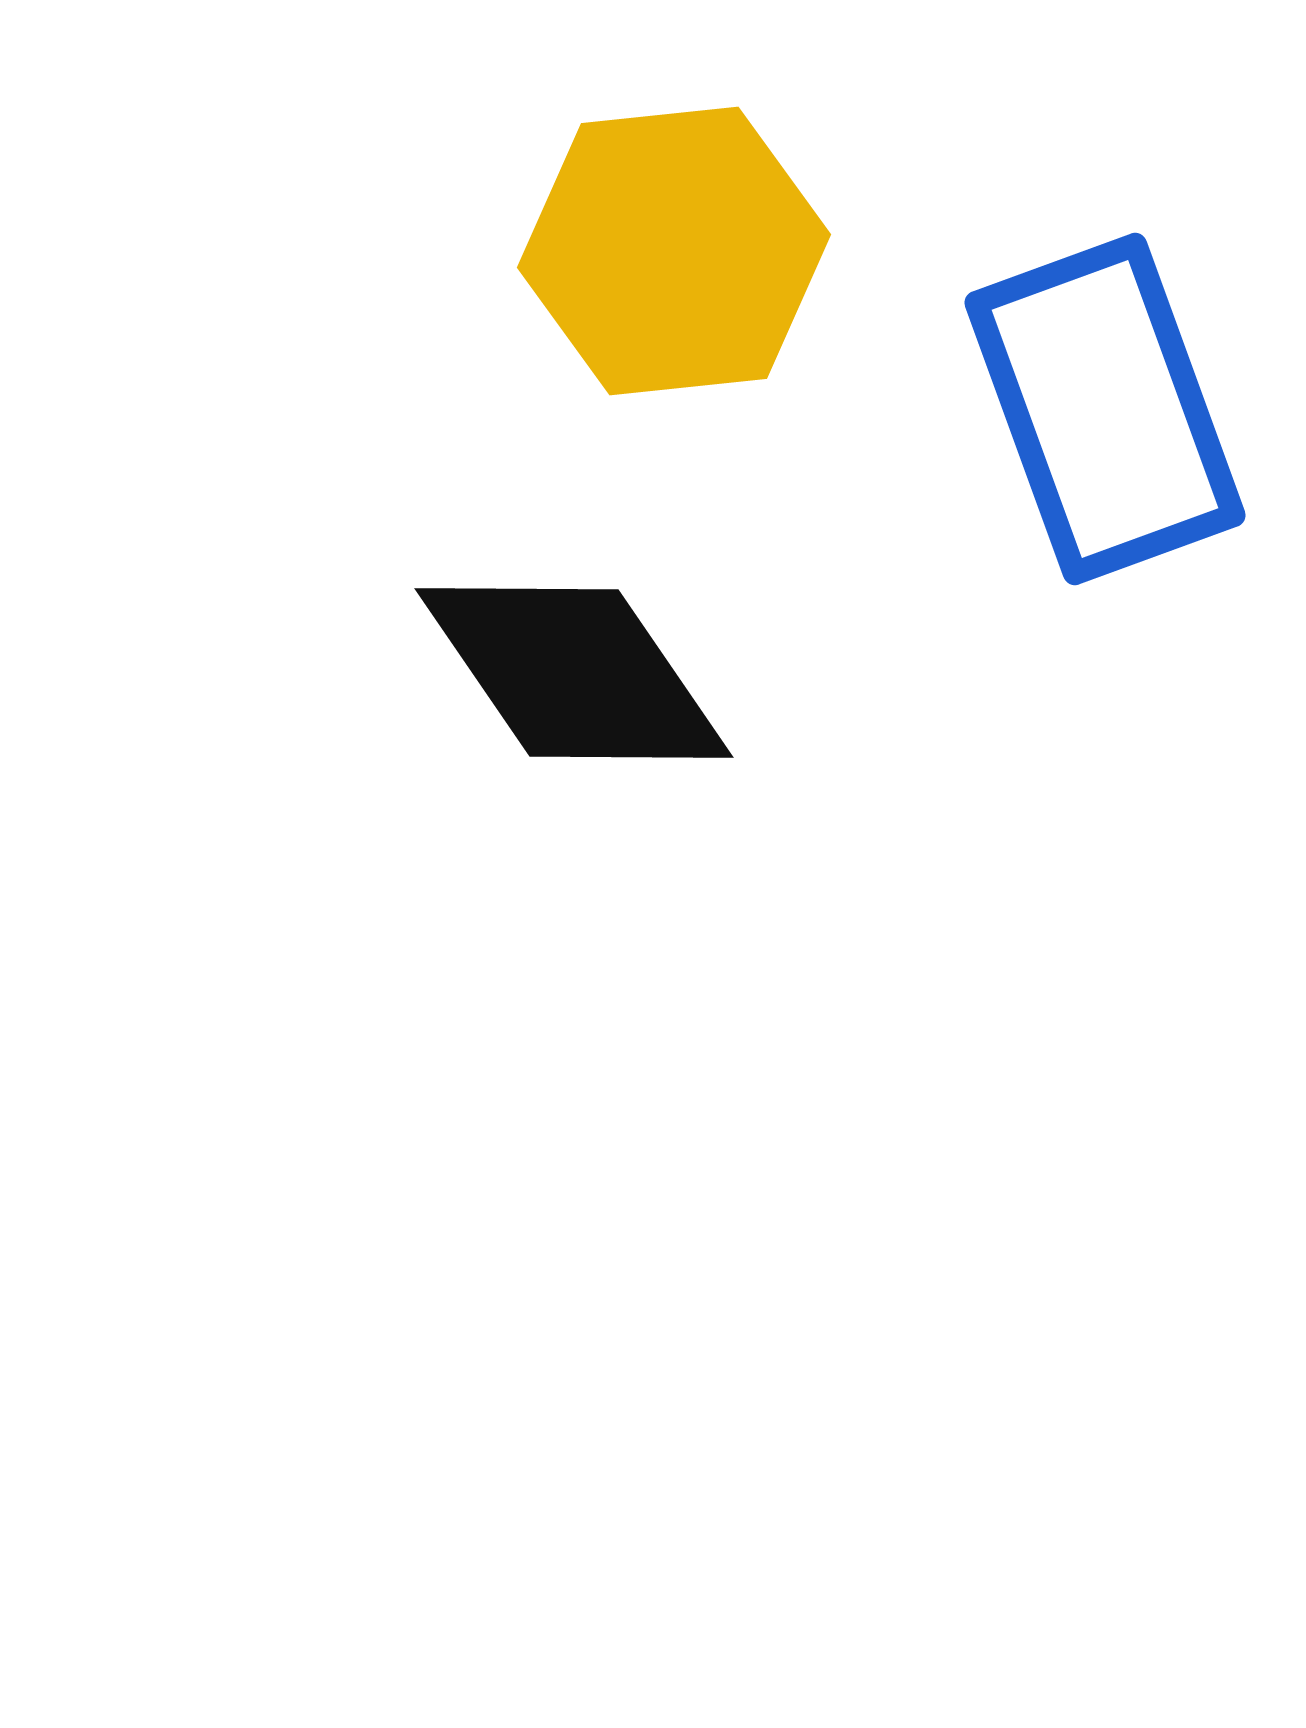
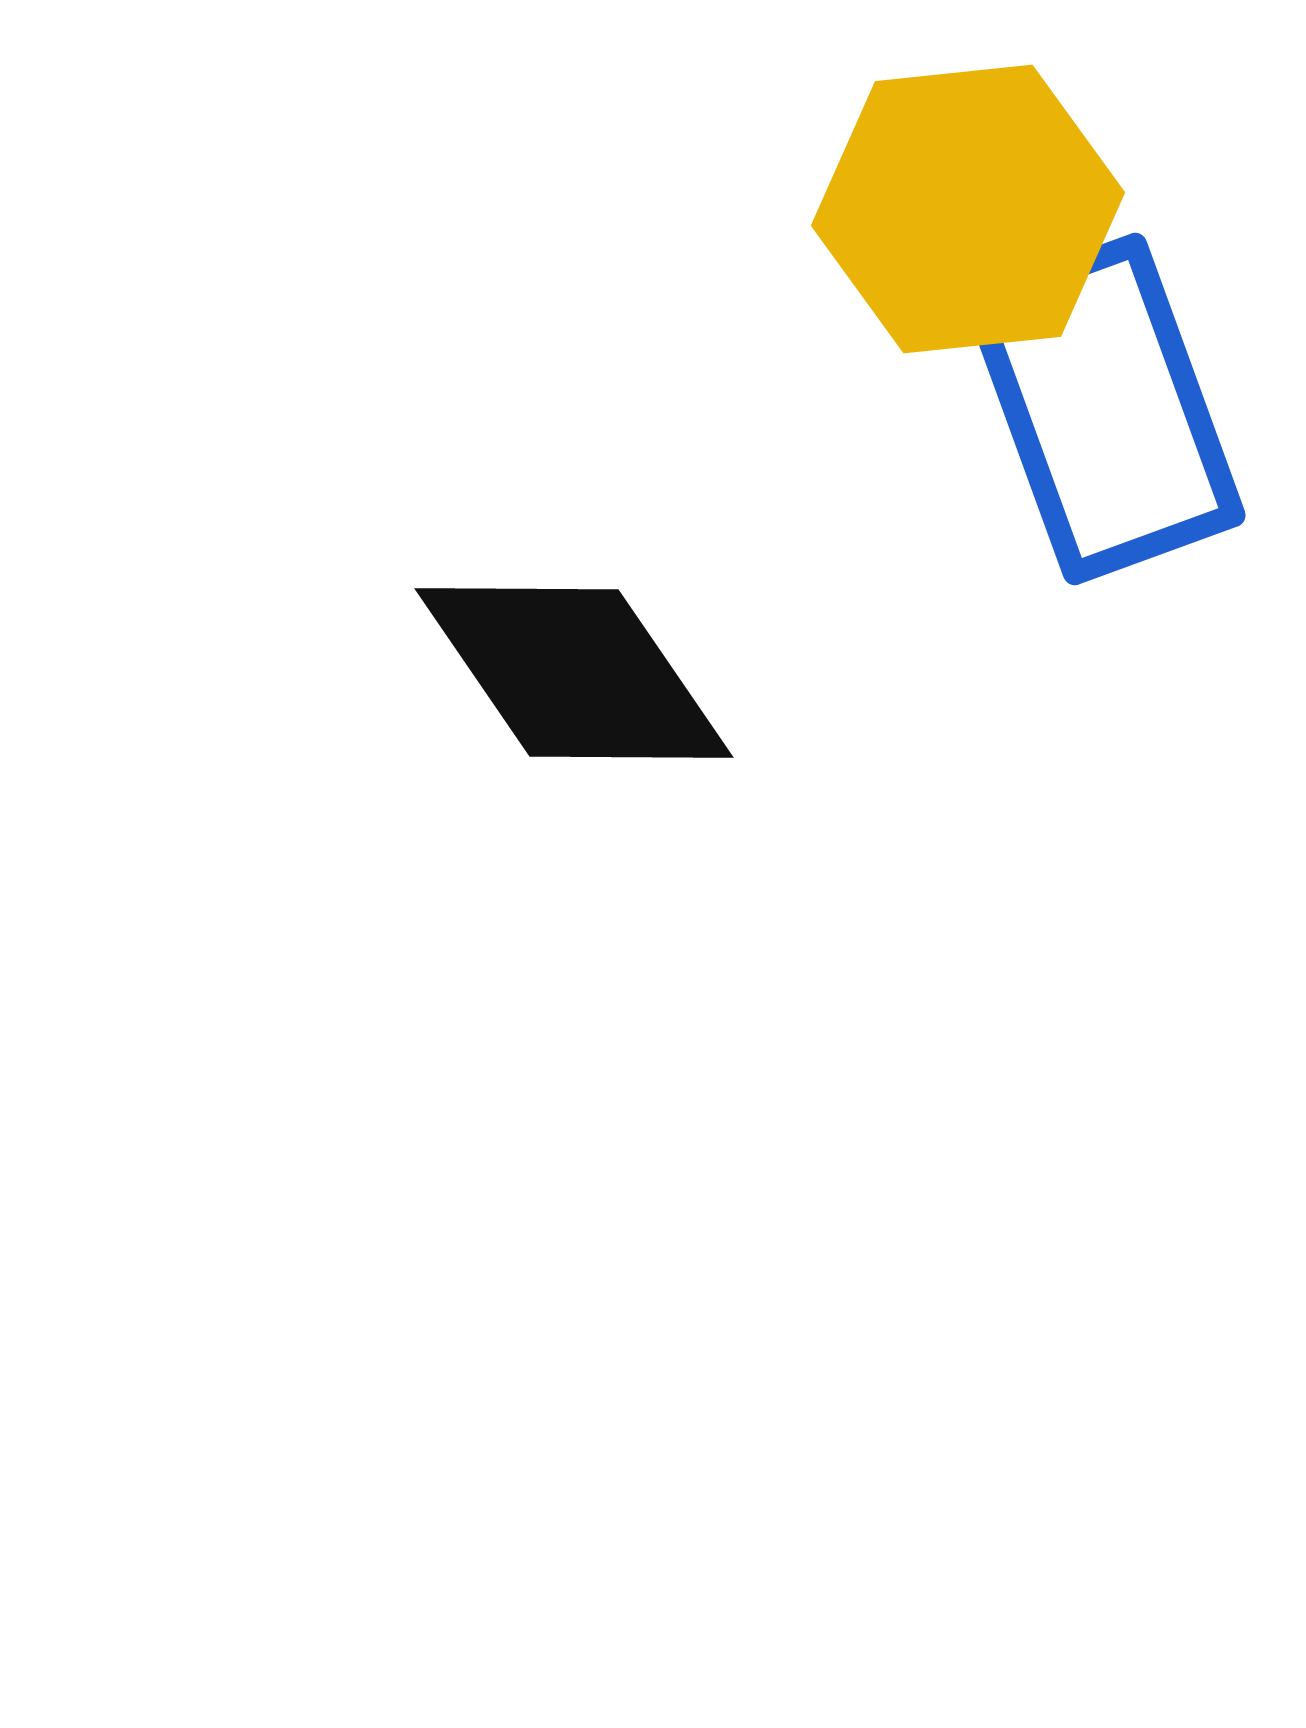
yellow hexagon: moved 294 px right, 42 px up
